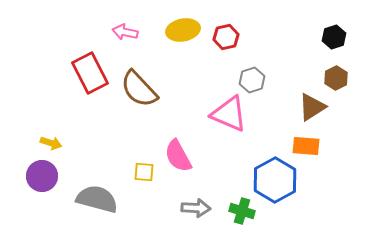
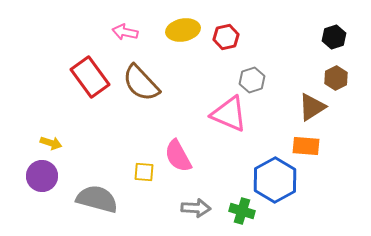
red rectangle: moved 4 px down; rotated 9 degrees counterclockwise
brown semicircle: moved 2 px right, 6 px up
